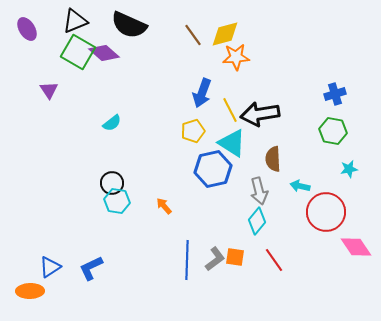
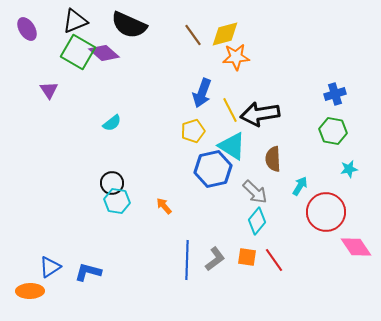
cyan triangle: moved 3 px down
cyan arrow: rotated 108 degrees clockwise
gray arrow: moved 4 px left, 1 px down; rotated 32 degrees counterclockwise
orange square: moved 12 px right
blue L-shape: moved 3 px left, 4 px down; rotated 40 degrees clockwise
